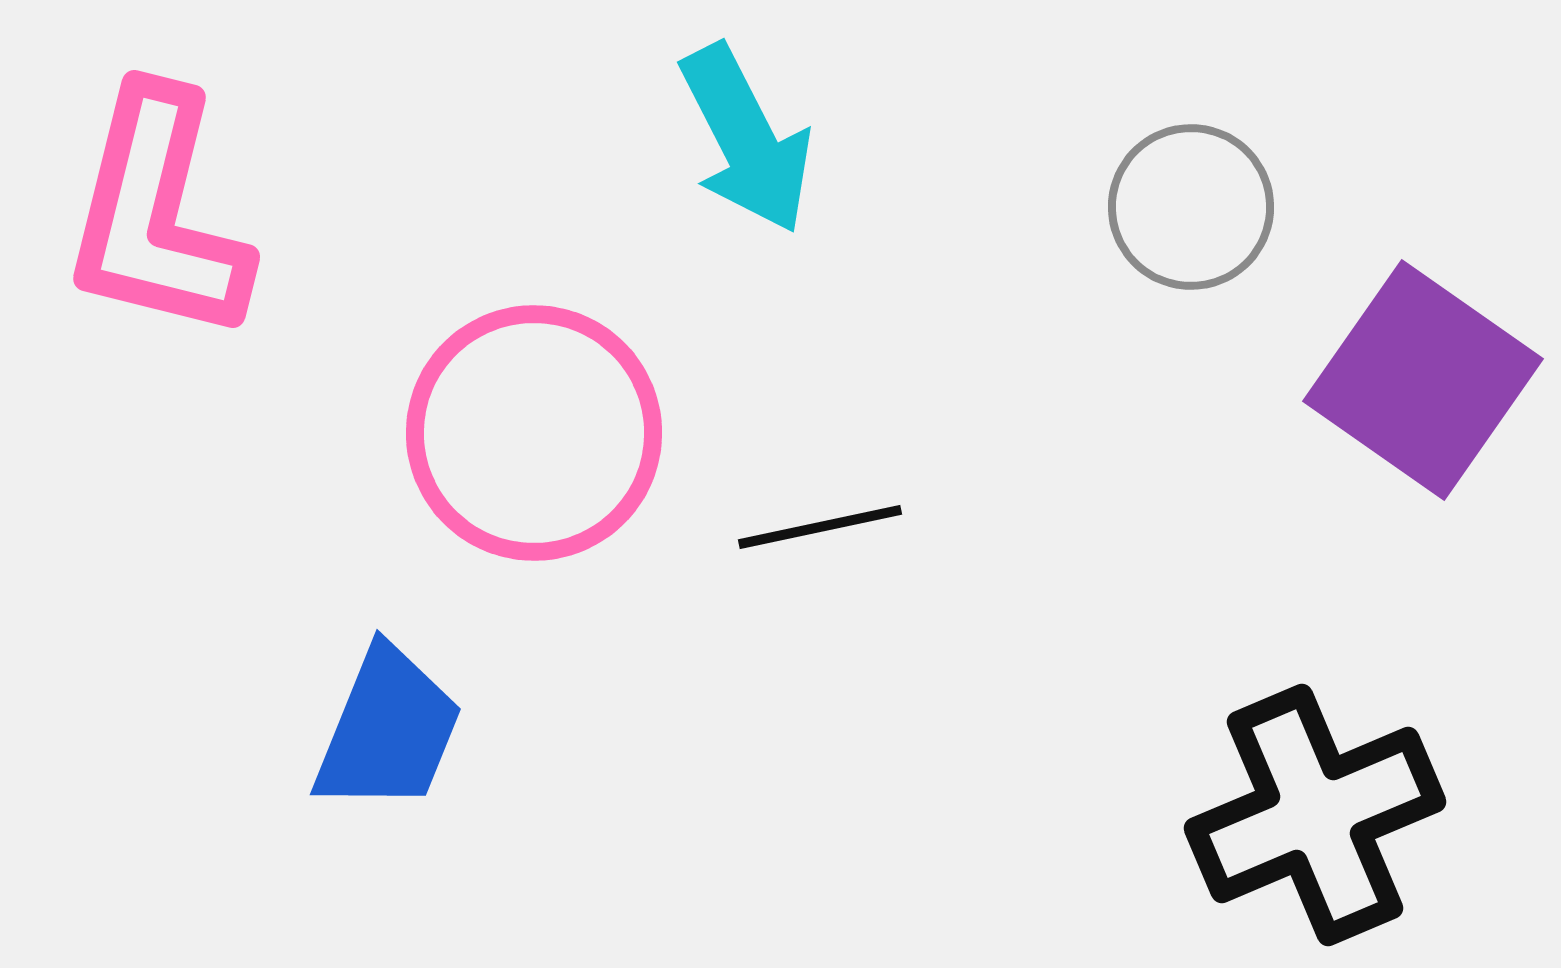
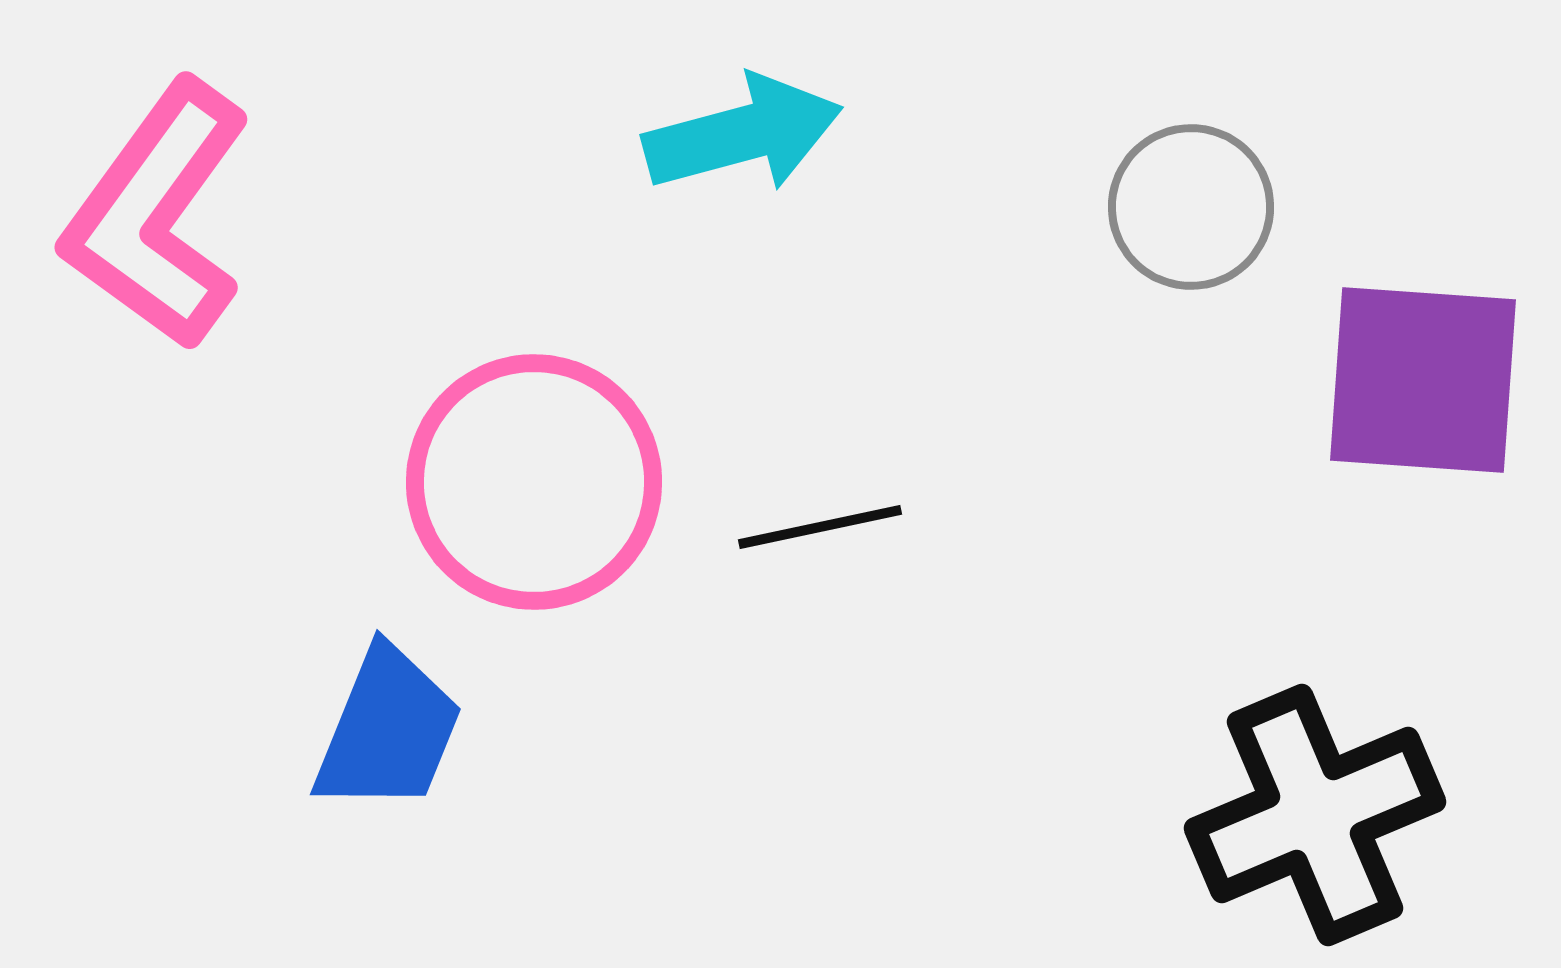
cyan arrow: moved 3 px left, 5 px up; rotated 78 degrees counterclockwise
pink L-shape: rotated 22 degrees clockwise
purple square: rotated 31 degrees counterclockwise
pink circle: moved 49 px down
